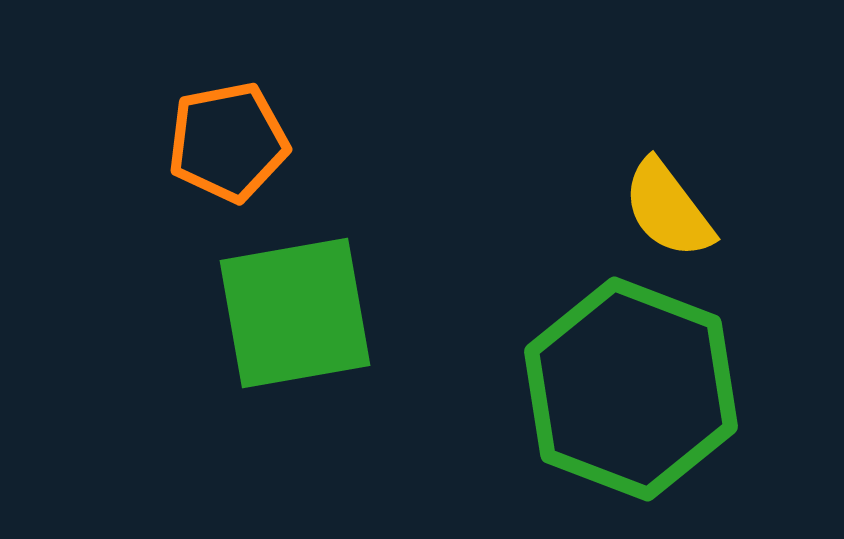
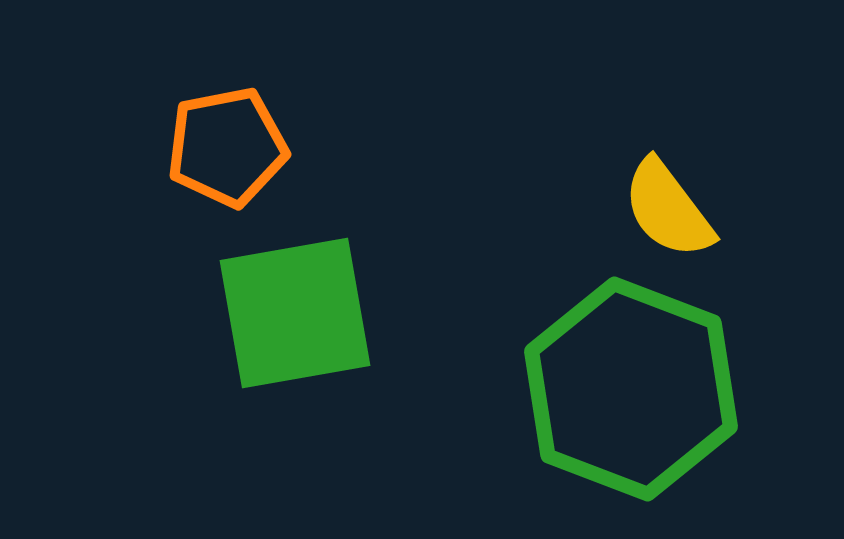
orange pentagon: moved 1 px left, 5 px down
